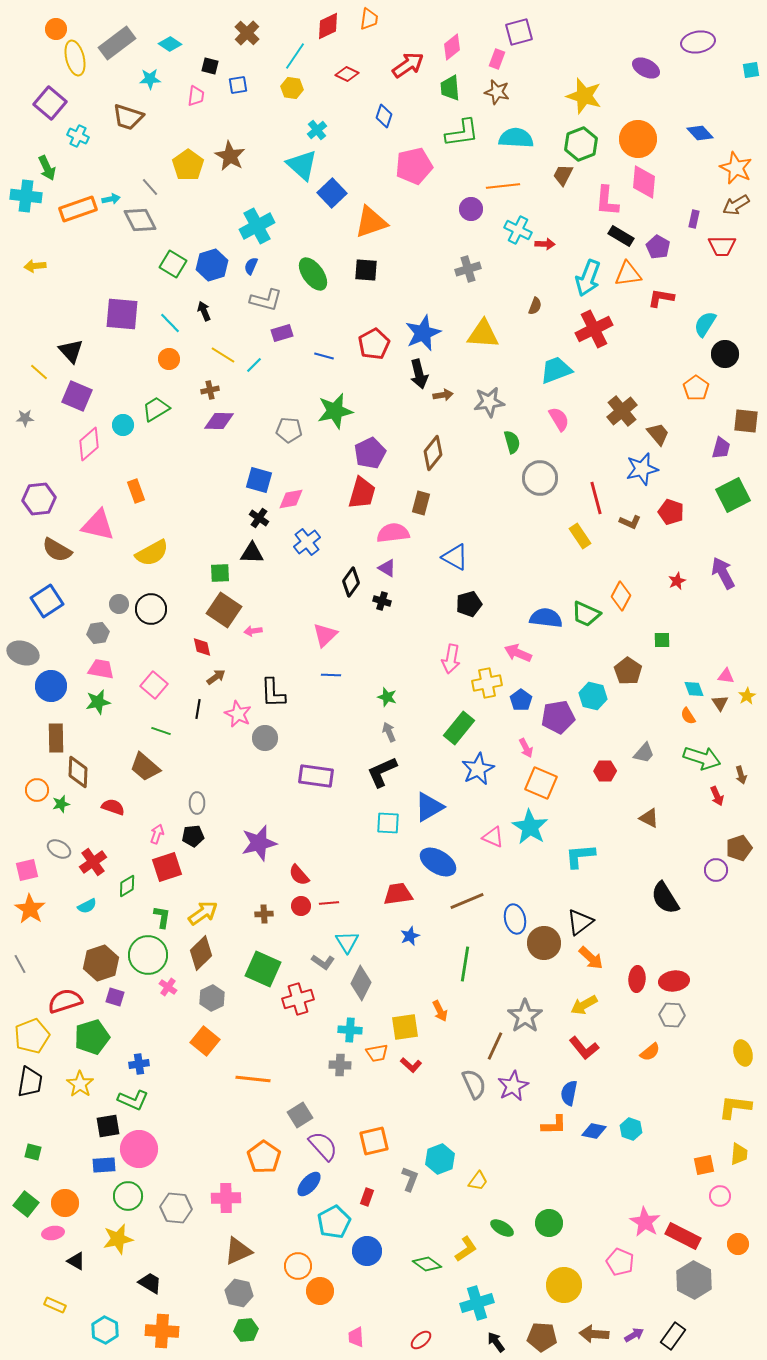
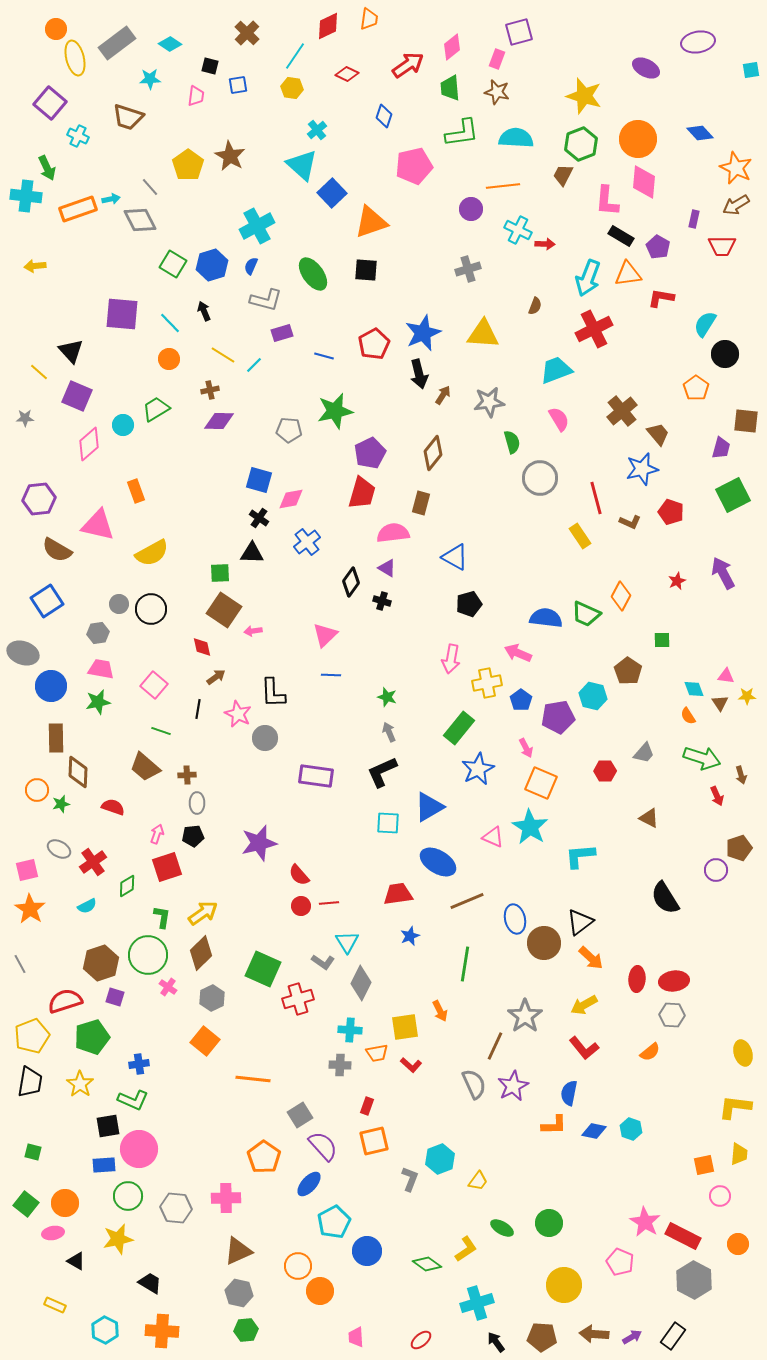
brown arrow at (443, 395): rotated 48 degrees counterclockwise
yellow star at (747, 696): rotated 30 degrees clockwise
brown cross at (264, 914): moved 77 px left, 139 px up
red rectangle at (367, 1197): moved 91 px up
purple arrow at (634, 1335): moved 2 px left, 2 px down
